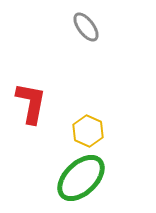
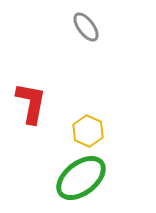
green ellipse: rotated 6 degrees clockwise
